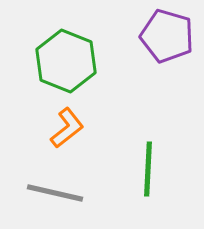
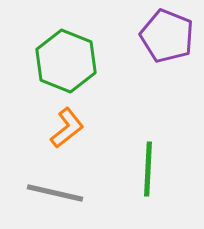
purple pentagon: rotated 6 degrees clockwise
